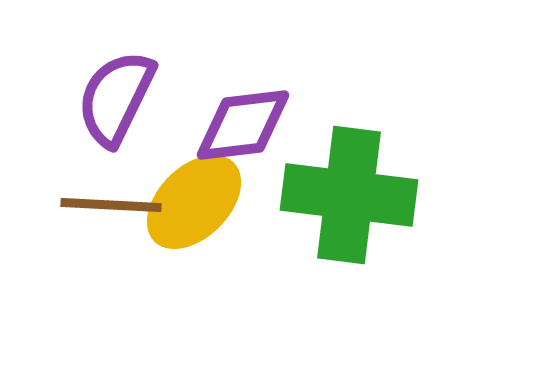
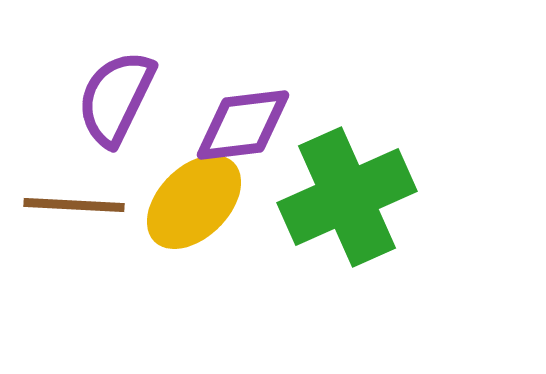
green cross: moved 2 px left, 2 px down; rotated 31 degrees counterclockwise
brown line: moved 37 px left
